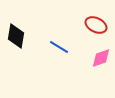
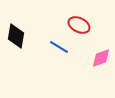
red ellipse: moved 17 px left
